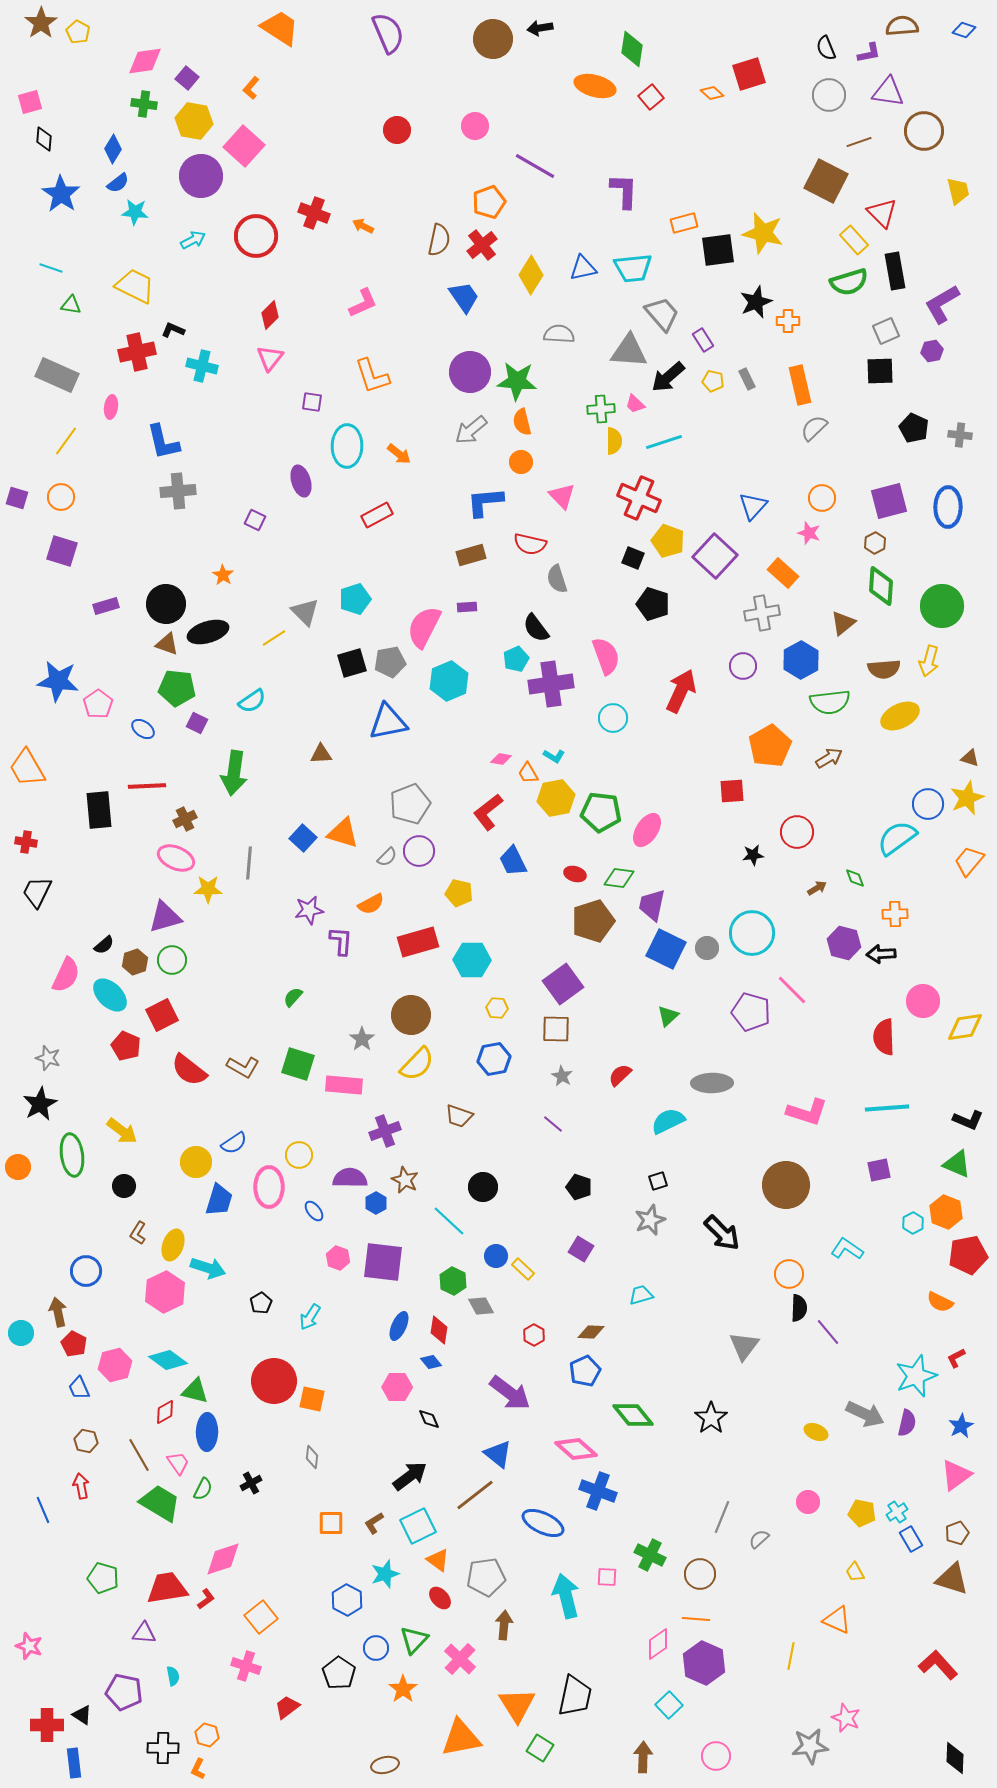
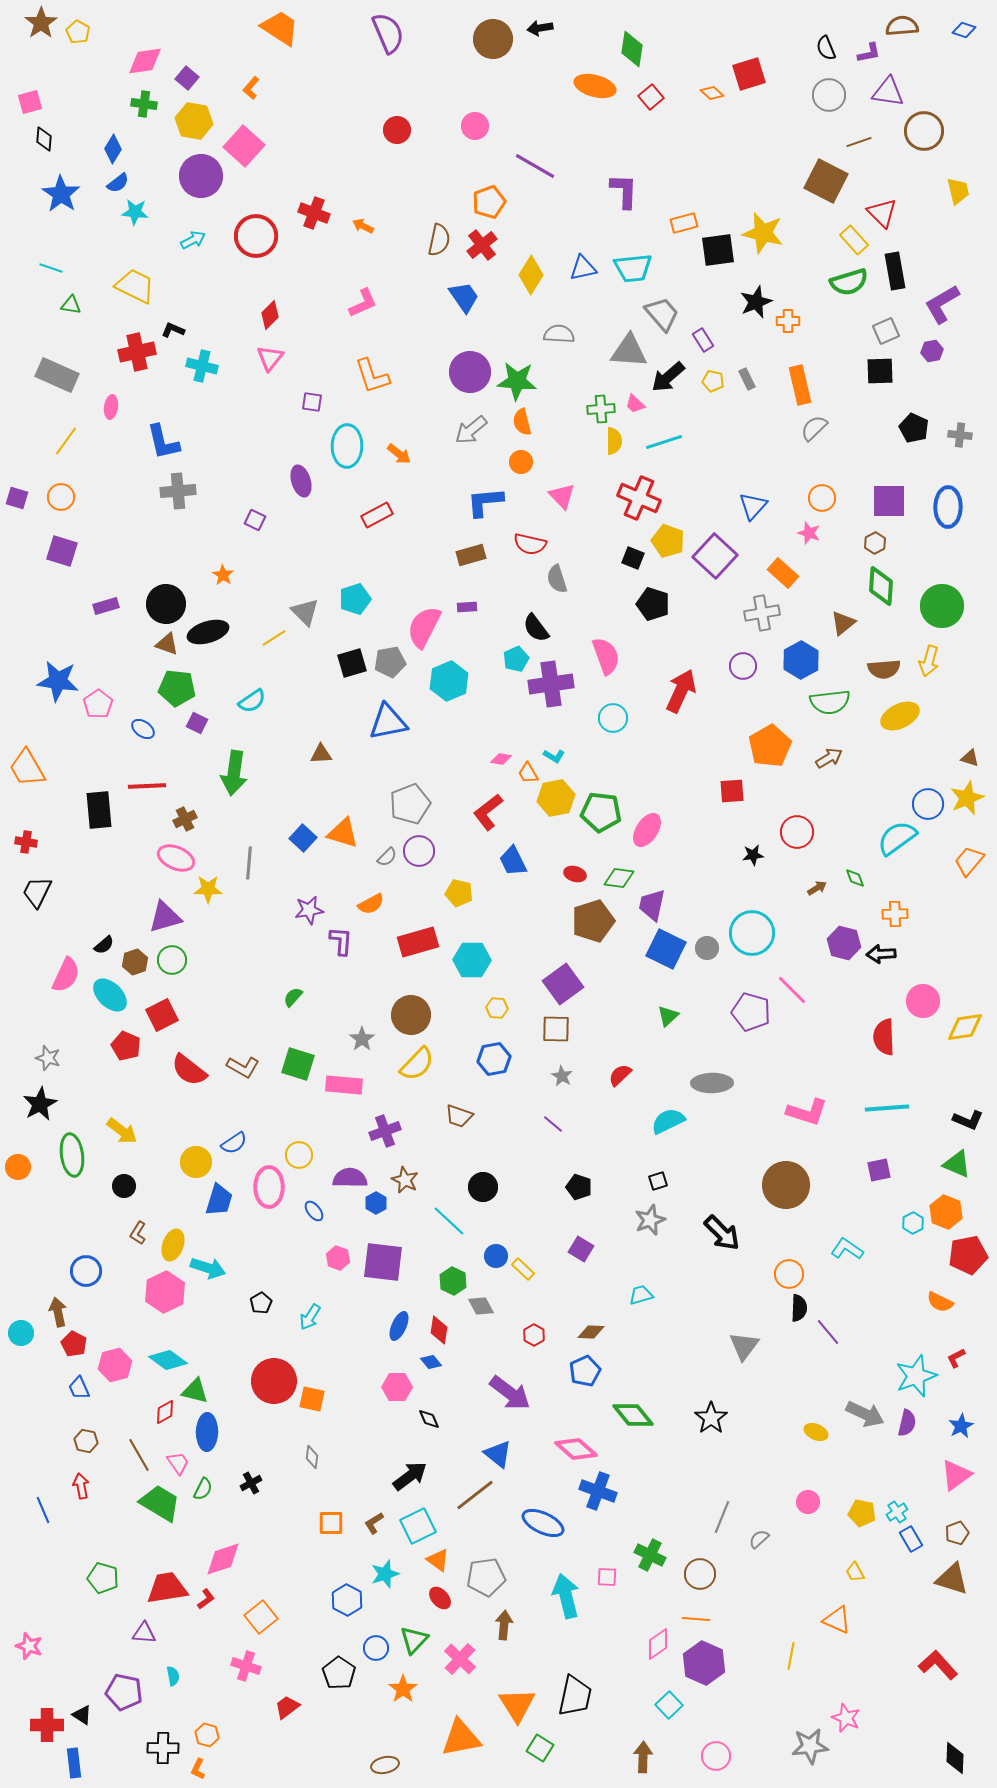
purple square at (889, 501): rotated 15 degrees clockwise
